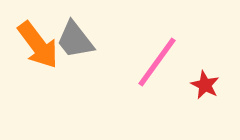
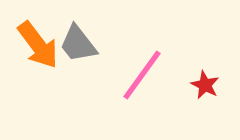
gray trapezoid: moved 3 px right, 4 px down
pink line: moved 15 px left, 13 px down
